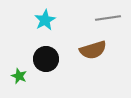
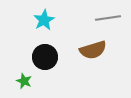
cyan star: moved 1 px left
black circle: moved 1 px left, 2 px up
green star: moved 5 px right, 5 px down
